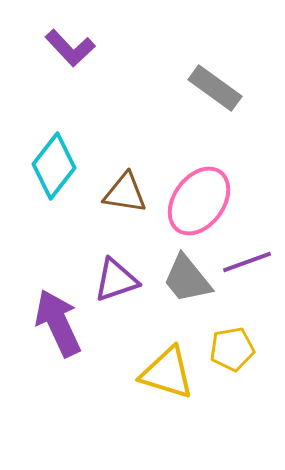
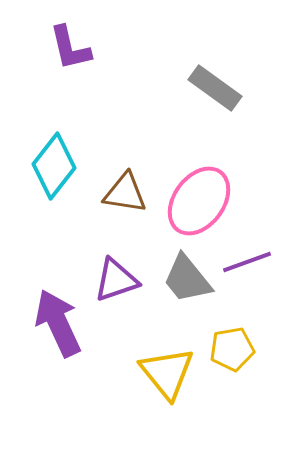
purple L-shape: rotated 30 degrees clockwise
yellow triangle: rotated 34 degrees clockwise
